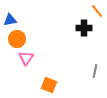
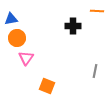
orange line: rotated 48 degrees counterclockwise
blue triangle: moved 1 px right, 1 px up
black cross: moved 11 px left, 2 px up
orange circle: moved 1 px up
orange square: moved 2 px left, 1 px down
